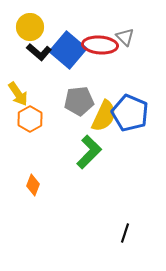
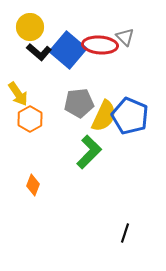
gray pentagon: moved 2 px down
blue pentagon: moved 3 px down
